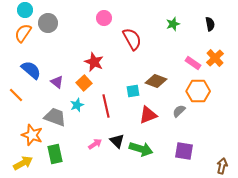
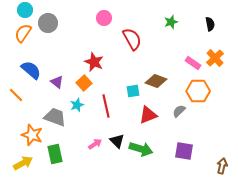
green star: moved 2 px left, 2 px up
